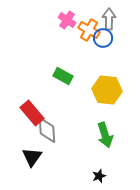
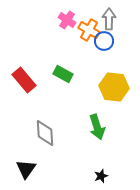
blue circle: moved 1 px right, 3 px down
green rectangle: moved 2 px up
yellow hexagon: moved 7 px right, 3 px up
red rectangle: moved 8 px left, 33 px up
gray diamond: moved 2 px left, 3 px down
green arrow: moved 8 px left, 8 px up
black triangle: moved 6 px left, 12 px down
black star: moved 2 px right
